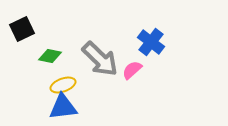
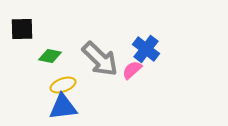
black square: rotated 25 degrees clockwise
blue cross: moved 5 px left, 7 px down
